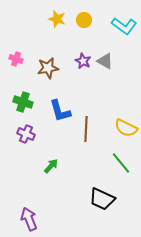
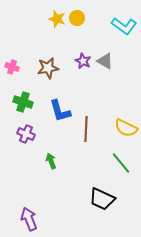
yellow circle: moved 7 px left, 2 px up
pink cross: moved 4 px left, 8 px down
green arrow: moved 5 px up; rotated 63 degrees counterclockwise
